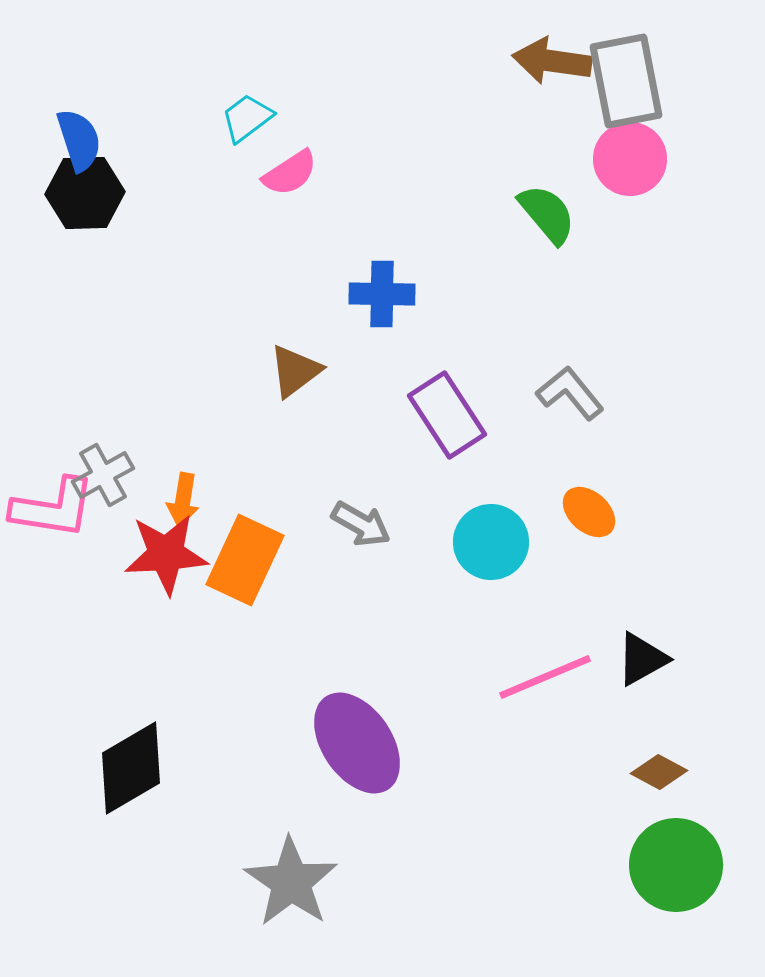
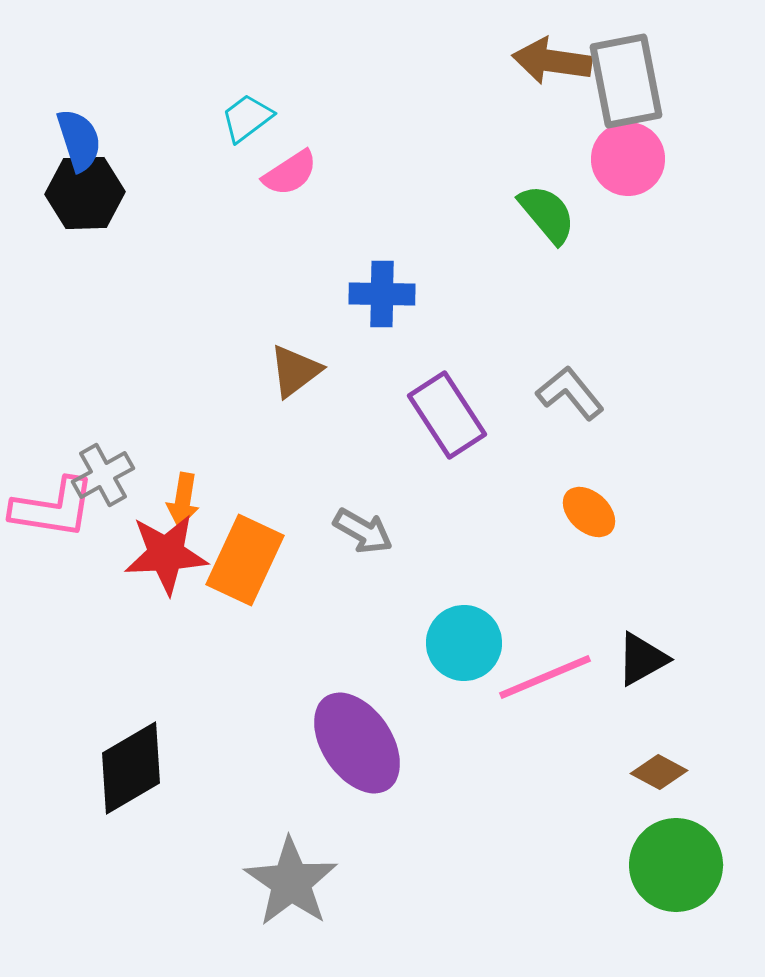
pink circle: moved 2 px left
gray arrow: moved 2 px right, 7 px down
cyan circle: moved 27 px left, 101 px down
